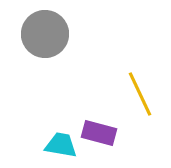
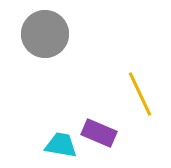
purple rectangle: rotated 8 degrees clockwise
